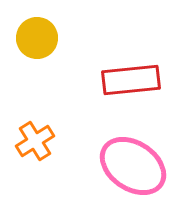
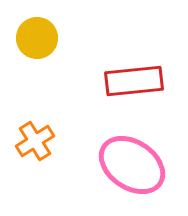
red rectangle: moved 3 px right, 1 px down
pink ellipse: moved 1 px left, 1 px up
